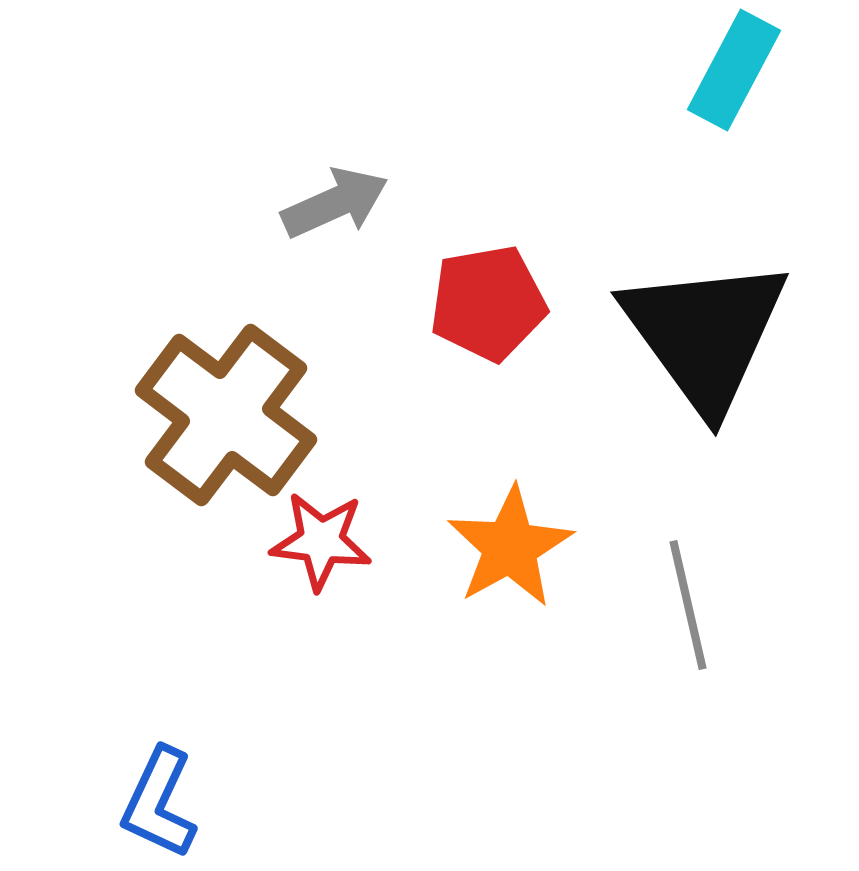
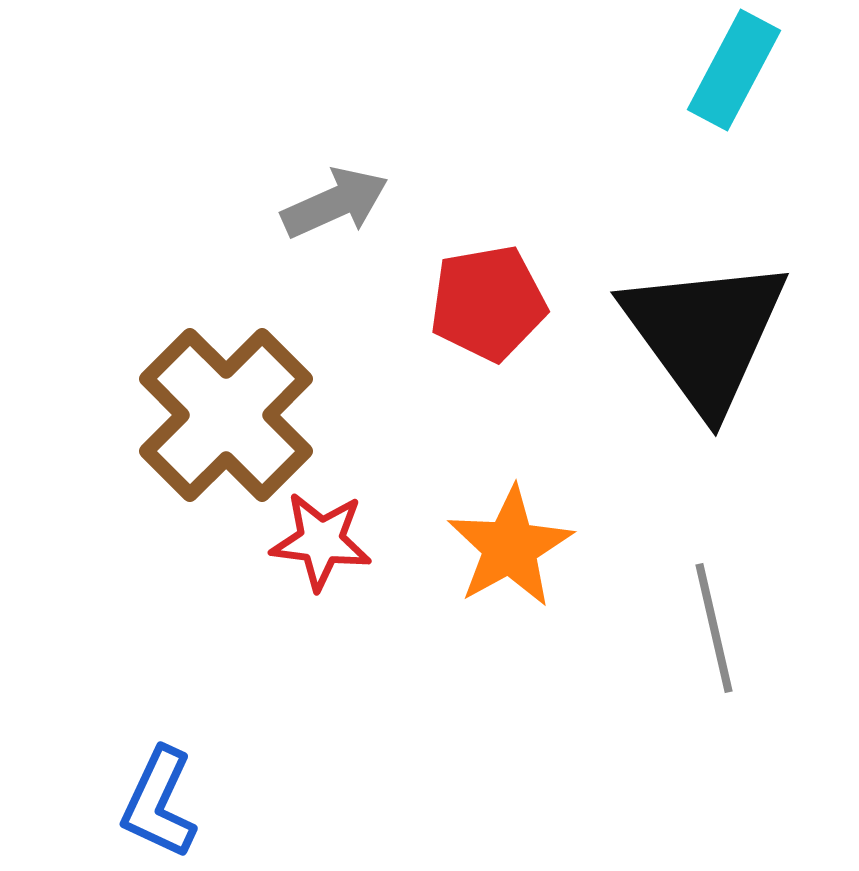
brown cross: rotated 8 degrees clockwise
gray line: moved 26 px right, 23 px down
